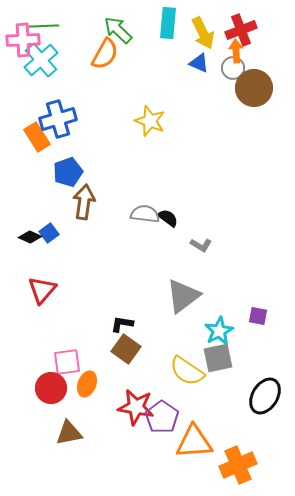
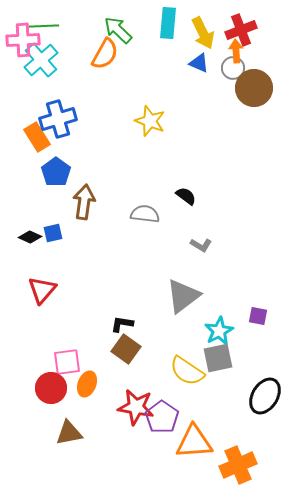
blue pentagon: moved 12 px left; rotated 16 degrees counterclockwise
black semicircle: moved 18 px right, 22 px up
blue square: moved 4 px right; rotated 24 degrees clockwise
